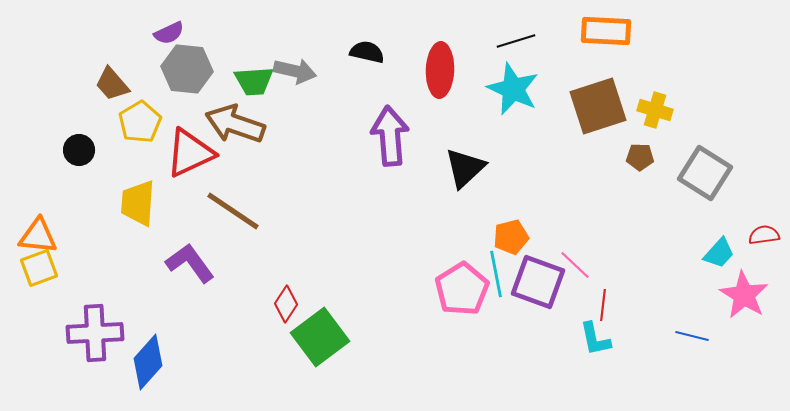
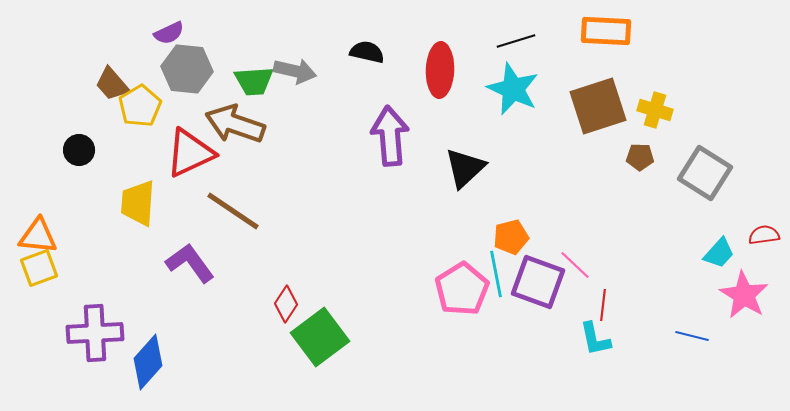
yellow pentagon: moved 16 px up
